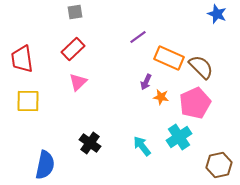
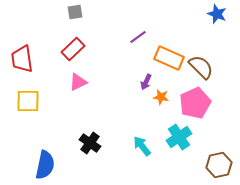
pink triangle: rotated 18 degrees clockwise
